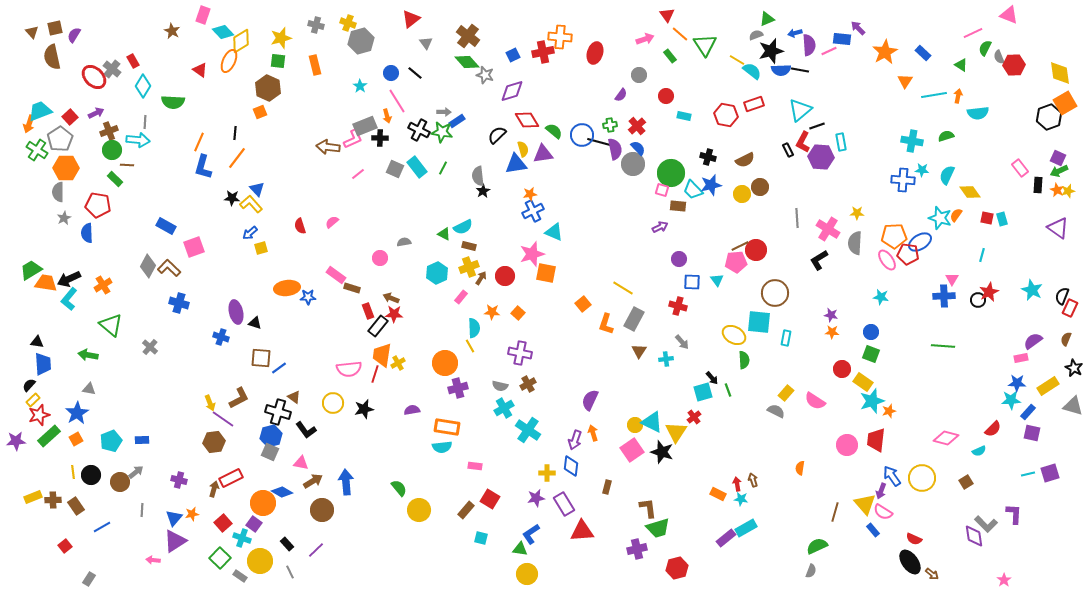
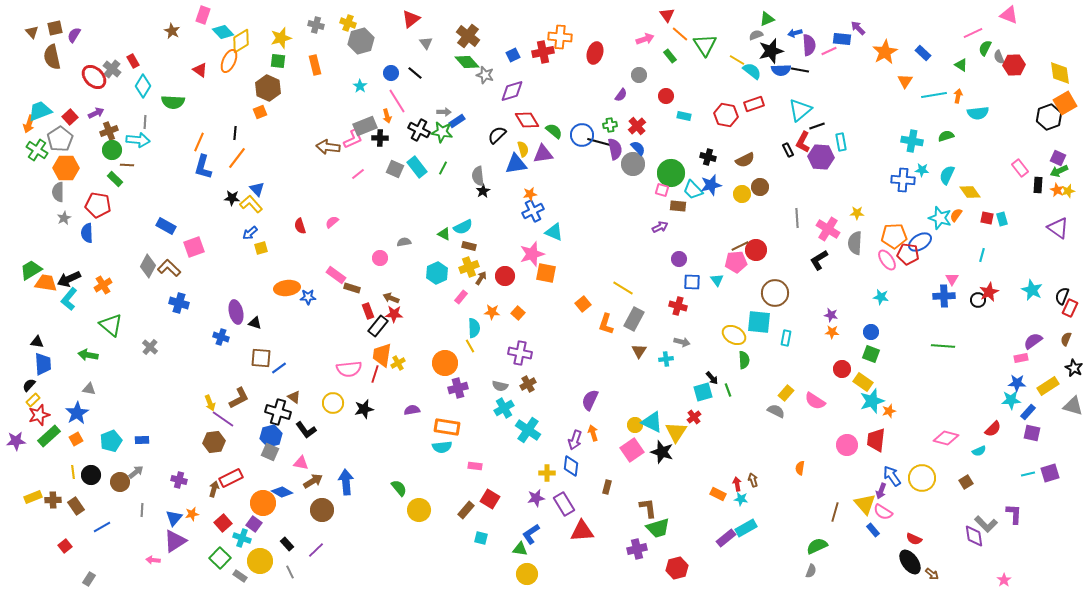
gray arrow at (682, 342): rotated 35 degrees counterclockwise
